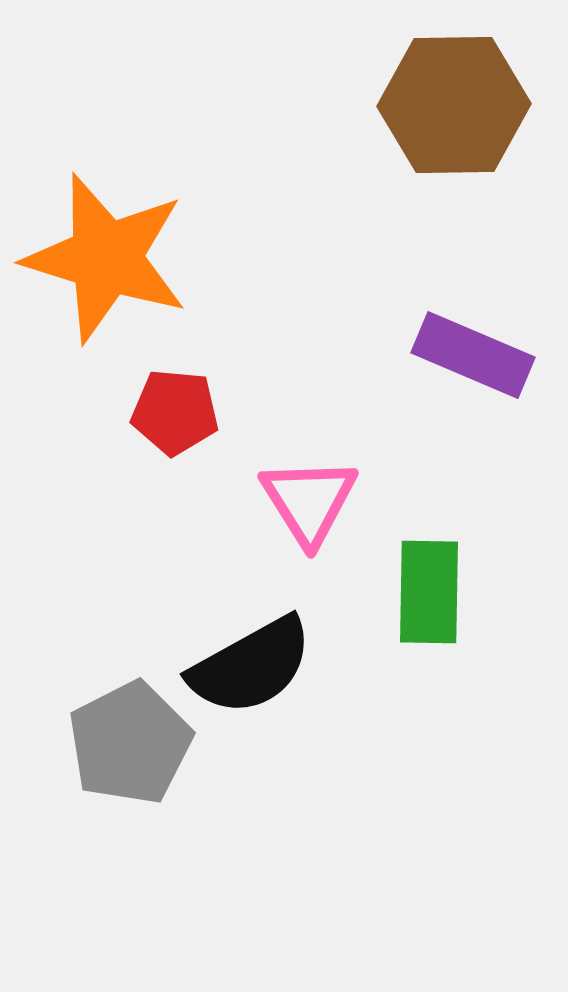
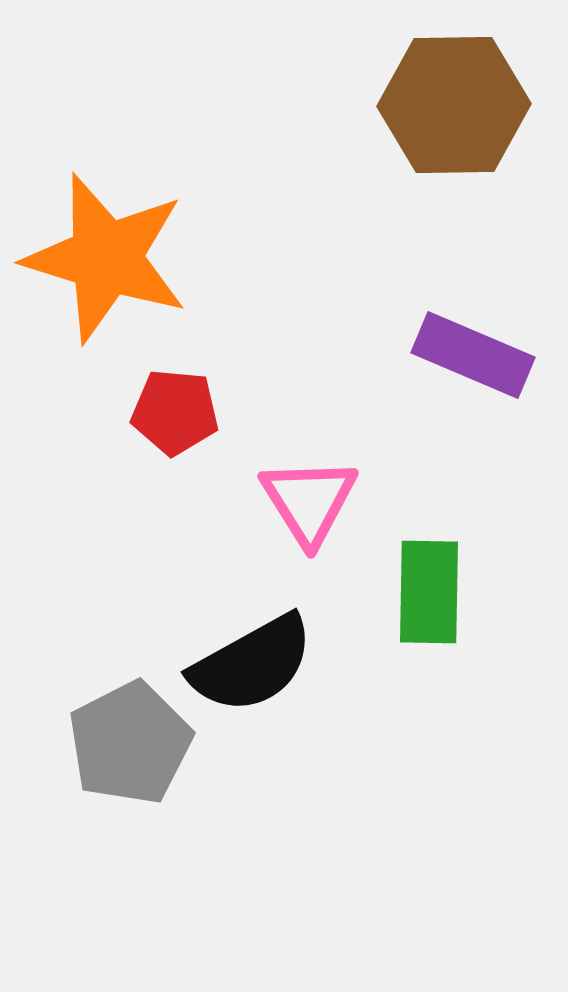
black semicircle: moved 1 px right, 2 px up
